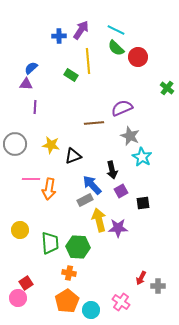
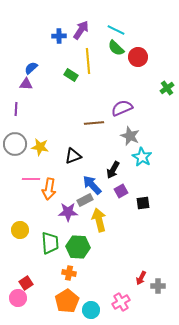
green cross: rotated 16 degrees clockwise
purple line: moved 19 px left, 2 px down
yellow star: moved 11 px left, 2 px down
black arrow: moved 1 px right; rotated 42 degrees clockwise
purple star: moved 50 px left, 16 px up
pink cross: rotated 24 degrees clockwise
